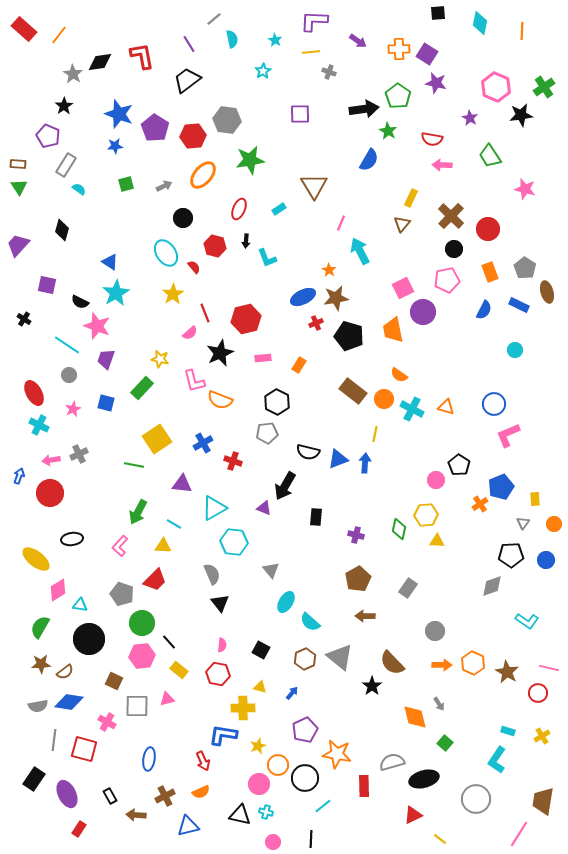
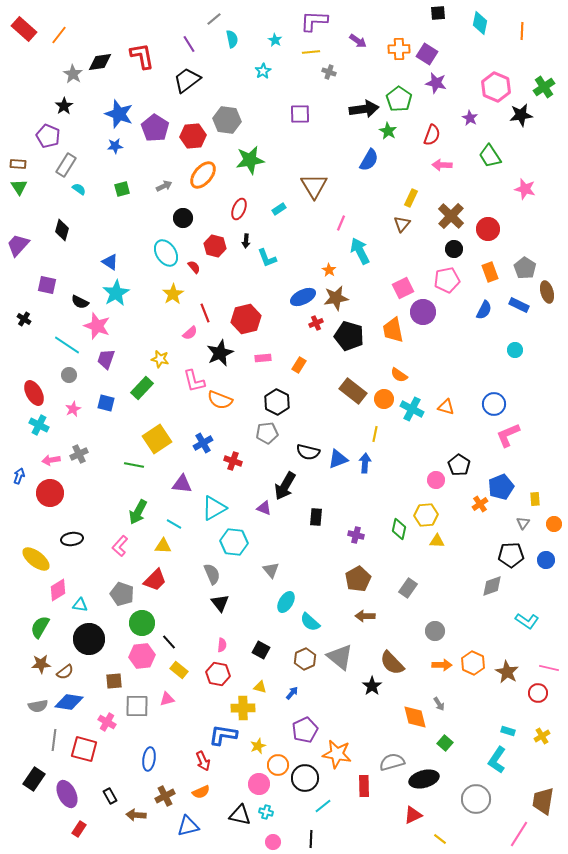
green pentagon at (398, 96): moved 1 px right, 3 px down
red semicircle at (432, 139): moved 4 px up; rotated 80 degrees counterclockwise
green square at (126, 184): moved 4 px left, 5 px down
brown square at (114, 681): rotated 30 degrees counterclockwise
